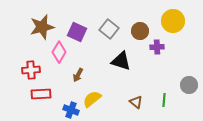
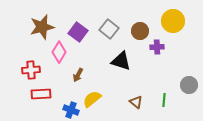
purple square: moved 1 px right; rotated 12 degrees clockwise
